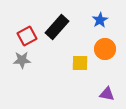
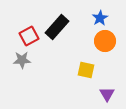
blue star: moved 2 px up
red square: moved 2 px right
orange circle: moved 8 px up
yellow square: moved 6 px right, 7 px down; rotated 12 degrees clockwise
purple triangle: rotated 49 degrees clockwise
